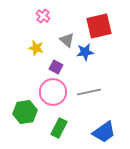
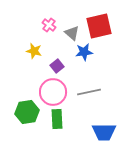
pink cross: moved 6 px right, 9 px down
gray triangle: moved 5 px right, 7 px up
yellow star: moved 2 px left, 3 px down
blue star: moved 1 px left
purple square: moved 1 px right, 1 px up; rotated 24 degrees clockwise
green hexagon: moved 2 px right
green rectangle: moved 2 px left, 9 px up; rotated 30 degrees counterclockwise
blue trapezoid: rotated 35 degrees clockwise
